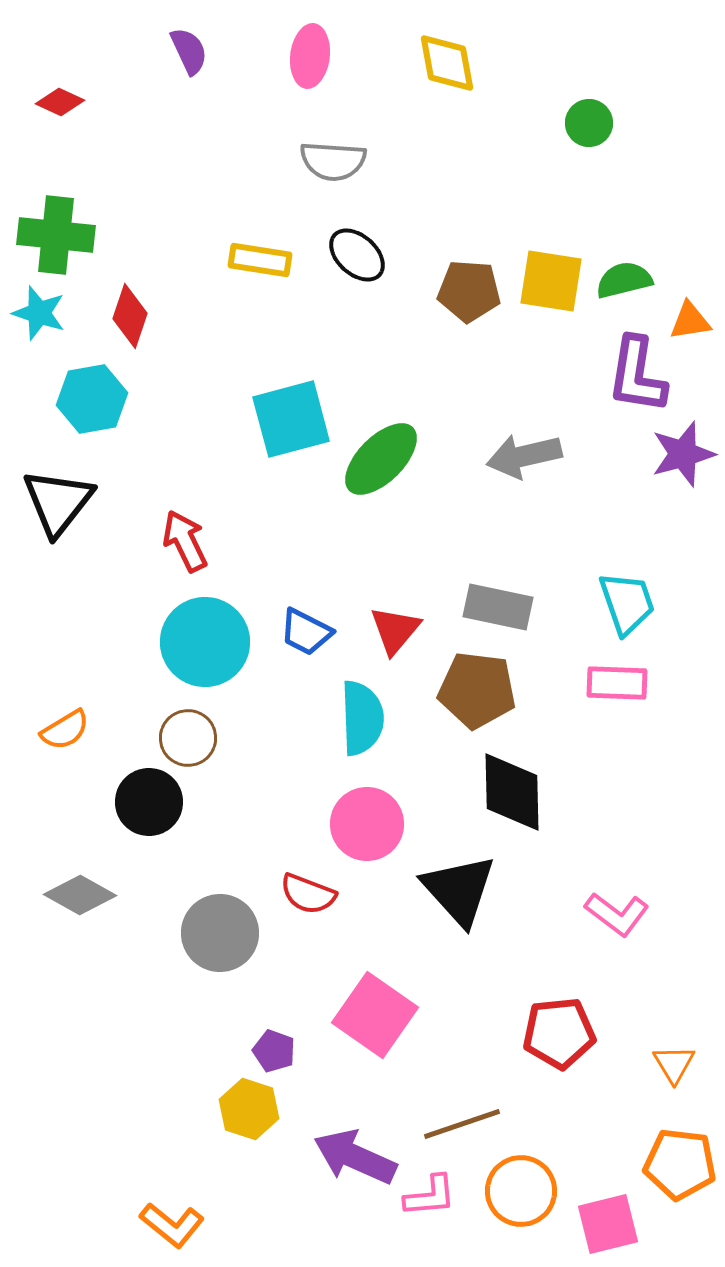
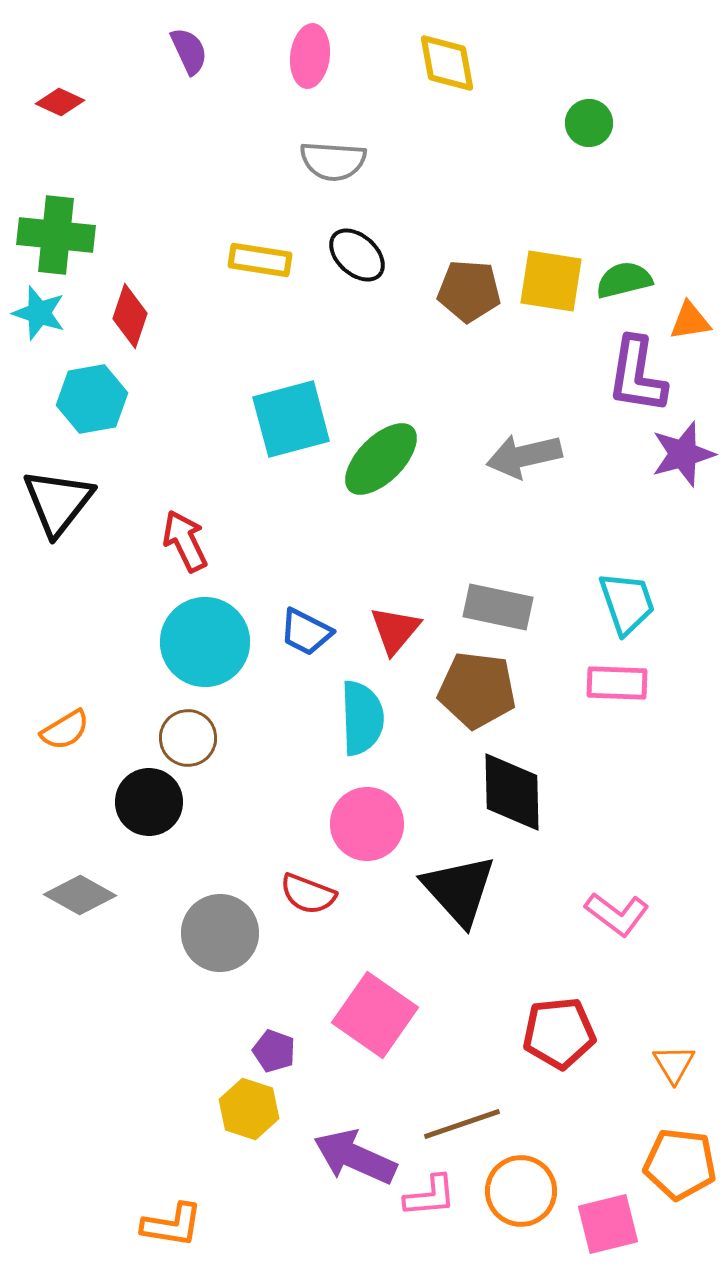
orange L-shape at (172, 1225): rotated 30 degrees counterclockwise
